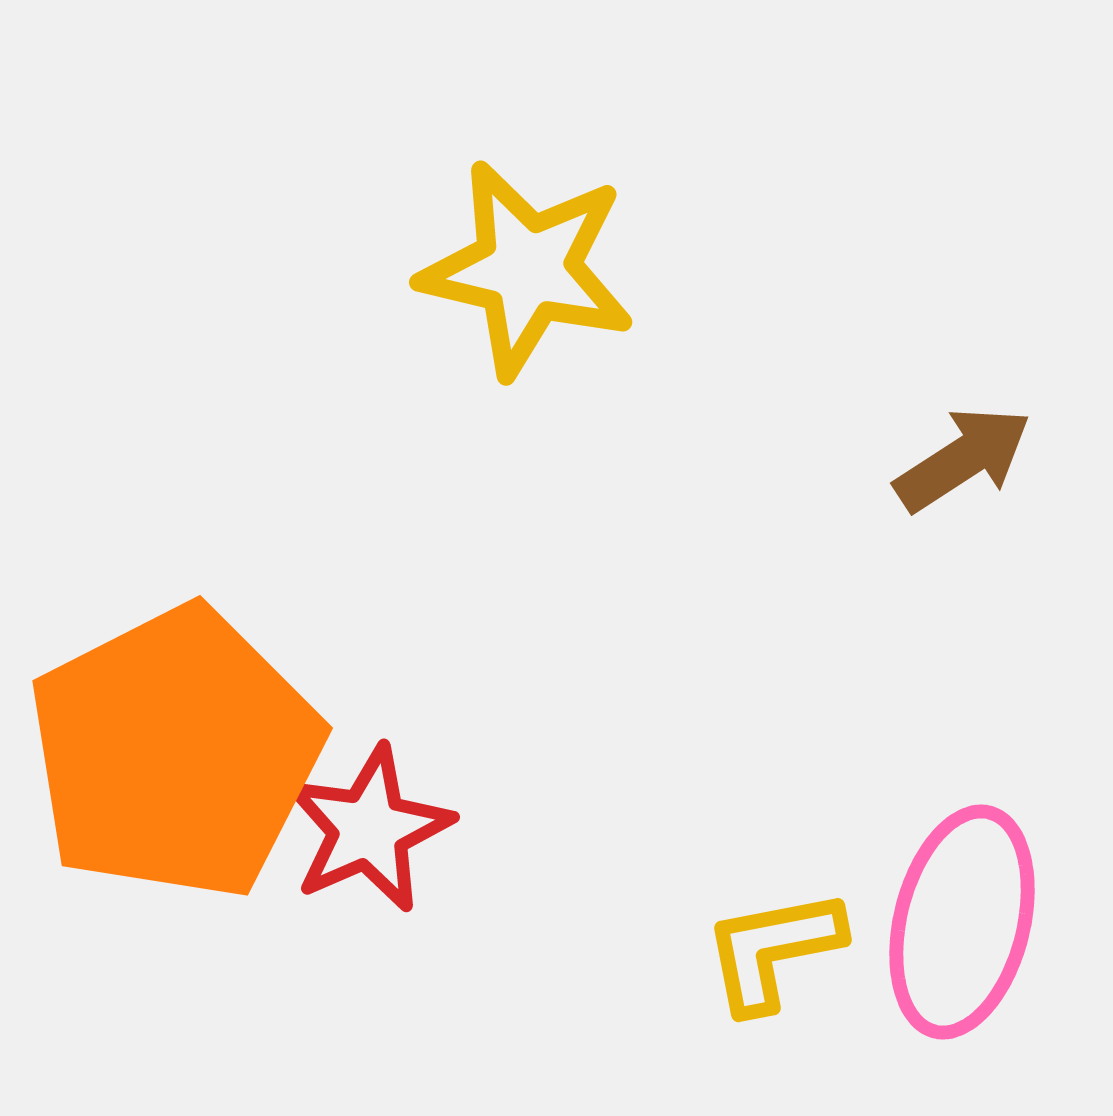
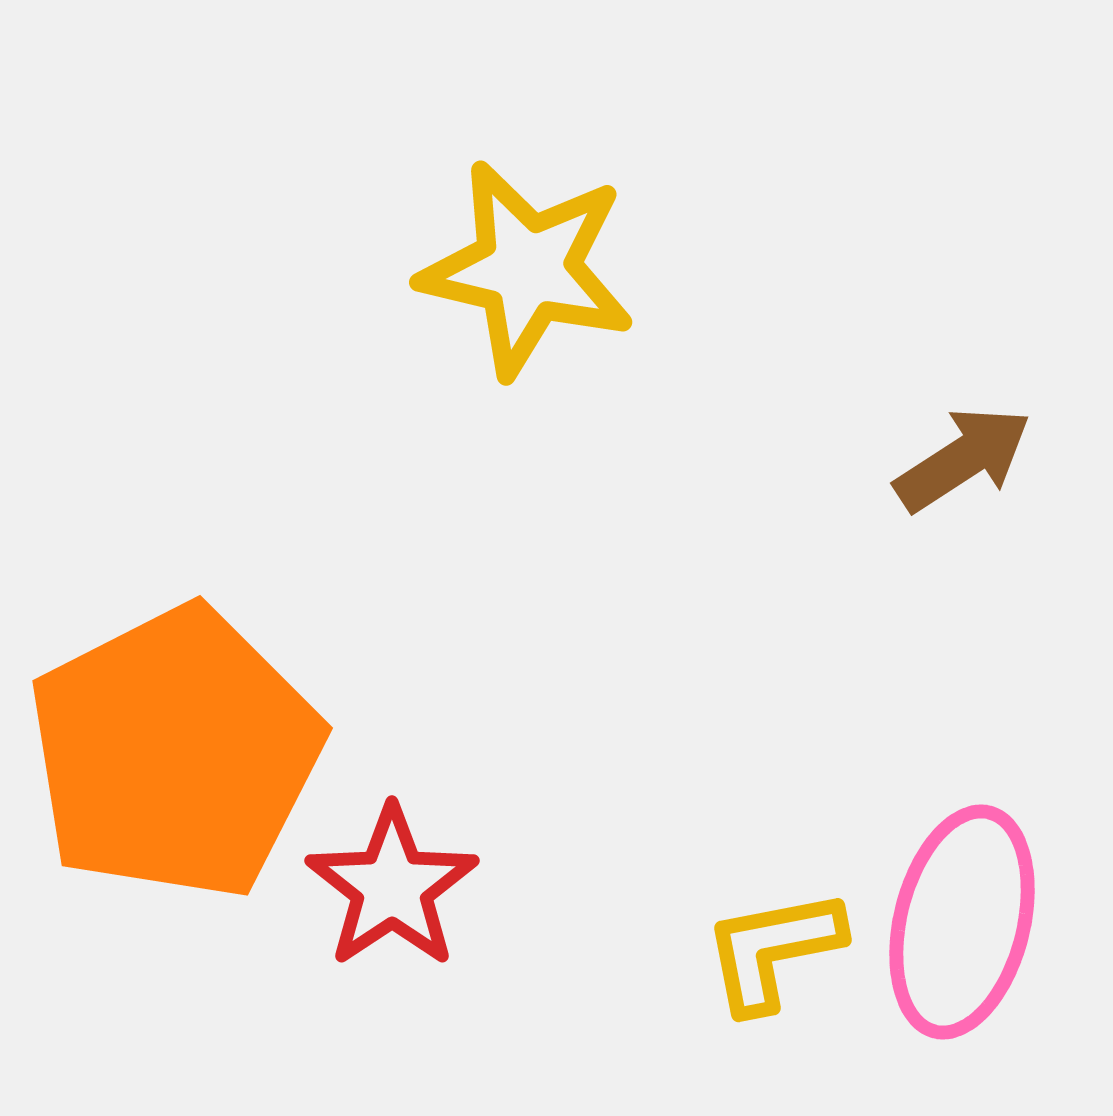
red star: moved 23 px right, 58 px down; rotated 10 degrees counterclockwise
